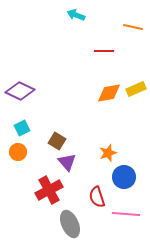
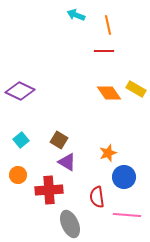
orange line: moved 25 px left, 2 px up; rotated 66 degrees clockwise
yellow rectangle: rotated 54 degrees clockwise
orange diamond: rotated 65 degrees clockwise
cyan square: moved 1 px left, 12 px down; rotated 14 degrees counterclockwise
brown square: moved 2 px right, 1 px up
orange circle: moved 23 px down
purple triangle: rotated 18 degrees counterclockwise
red cross: rotated 24 degrees clockwise
red semicircle: rotated 10 degrees clockwise
pink line: moved 1 px right, 1 px down
